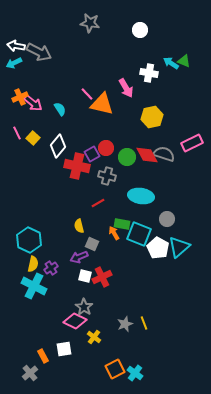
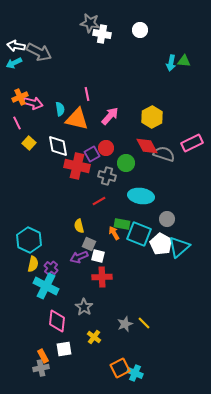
green triangle at (184, 61): rotated 16 degrees counterclockwise
cyan arrow at (171, 63): rotated 112 degrees counterclockwise
white cross at (149, 73): moved 47 px left, 39 px up
pink arrow at (126, 88): moved 16 px left, 28 px down; rotated 108 degrees counterclockwise
pink line at (87, 94): rotated 32 degrees clockwise
pink arrow at (33, 103): rotated 24 degrees counterclockwise
orange triangle at (102, 104): moved 25 px left, 15 px down
cyan semicircle at (60, 109): rotated 24 degrees clockwise
yellow hexagon at (152, 117): rotated 15 degrees counterclockwise
pink line at (17, 133): moved 10 px up
yellow square at (33, 138): moved 4 px left, 5 px down
white diamond at (58, 146): rotated 50 degrees counterclockwise
red diamond at (147, 155): moved 9 px up
green circle at (127, 157): moved 1 px left, 6 px down
red line at (98, 203): moved 1 px right, 2 px up
gray square at (92, 244): moved 3 px left
white pentagon at (158, 248): moved 3 px right, 4 px up
purple cross at (51, 268): rotated 16 degrees counterclockwise
white square at (85, 276): moved 13 px right, 20 px up
red cross at (102, 277): rotated 24 degrees clockwise
cyan cross at (34, 286): moved 12 px right
pink diamond at (75, 321): moved 18 px left; rotated 70 degrees clockwise
yellow line at (144, 323): rotated 24 degrees counterclockwise
orange square at (115, 369): moved 5 px right, 1 px up
gray cross at (30, 373): moved 11 px right, 5 px up; rotated 28 degrees clockwise
cyan cross at (135, 373): rotated 14 degrees counterclockwise
